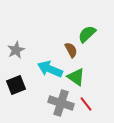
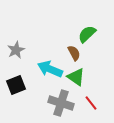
brown semicircle: moved 3 px right, 3 px down
red line: moved 5 px right, 1 px up
